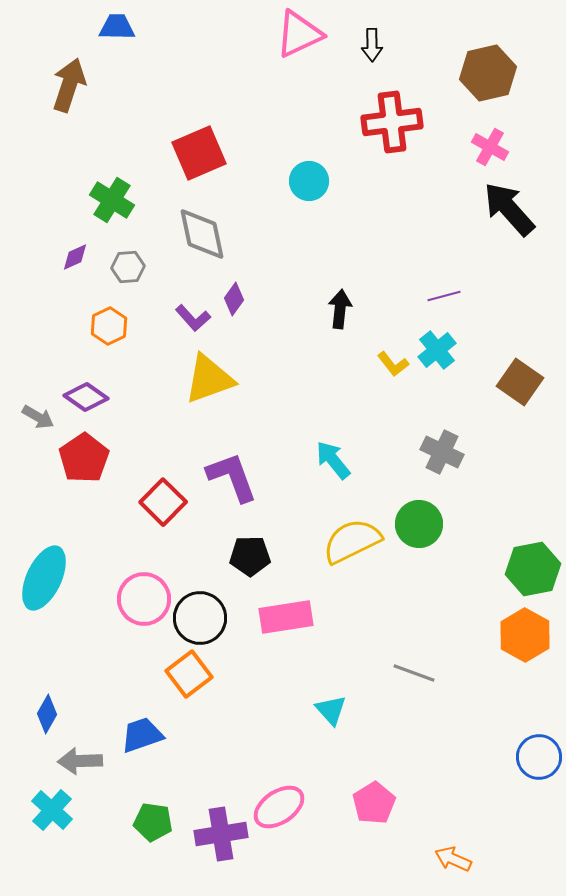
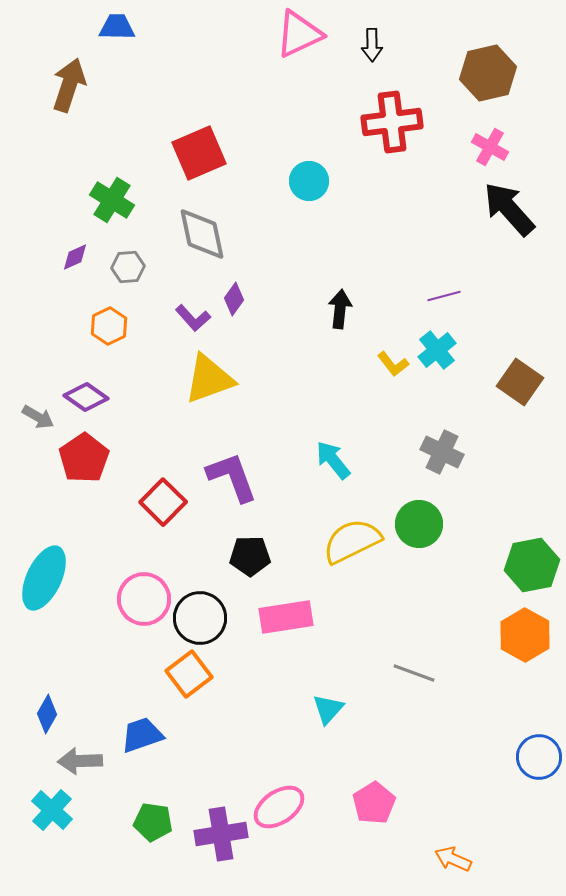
green hexagon at (533, 569): moved 1 px left, 4 px up
cyan triangle at (331, 710): moved 3 px left, 1 px up; rotated 24 degrees clockwise
